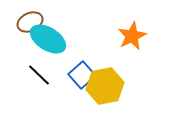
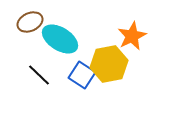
cyan ellipse: moved 12 px right
blue square: rotated 16 degrees counterclockwise
yellow hexagon: moved 4 px right, 22 px up
